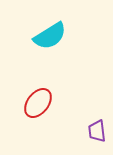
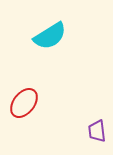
red ellipse: moved 14 px left
